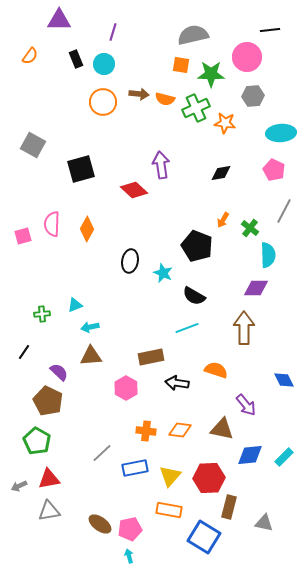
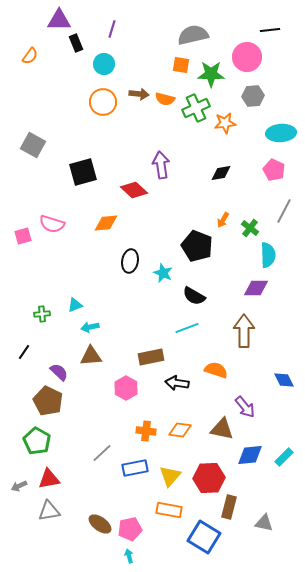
purple line at (113, 32): moved 1 px left, 3 px up
black rectangle at (76, 59): moved 16 px up
orange star at (225, 123): rotated 15 degrees counterclockwise
black square at (81, 169): moved 2 px right, 3 px down
pink semicircle at (52, 224): rotated 75 degrees counterclockwise
orange diamond at (87, 229): moved 19 px right, 6 px up; rotated 55 degrees clockwise
brown arrow at (244, 328): moved 3 px down
purple arrow at (246, 405): moved 1 px left, 2 px down
